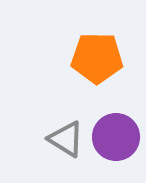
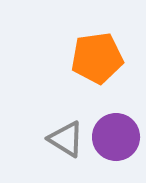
orange pentagon: rotated 9 degrees counterclockwise
